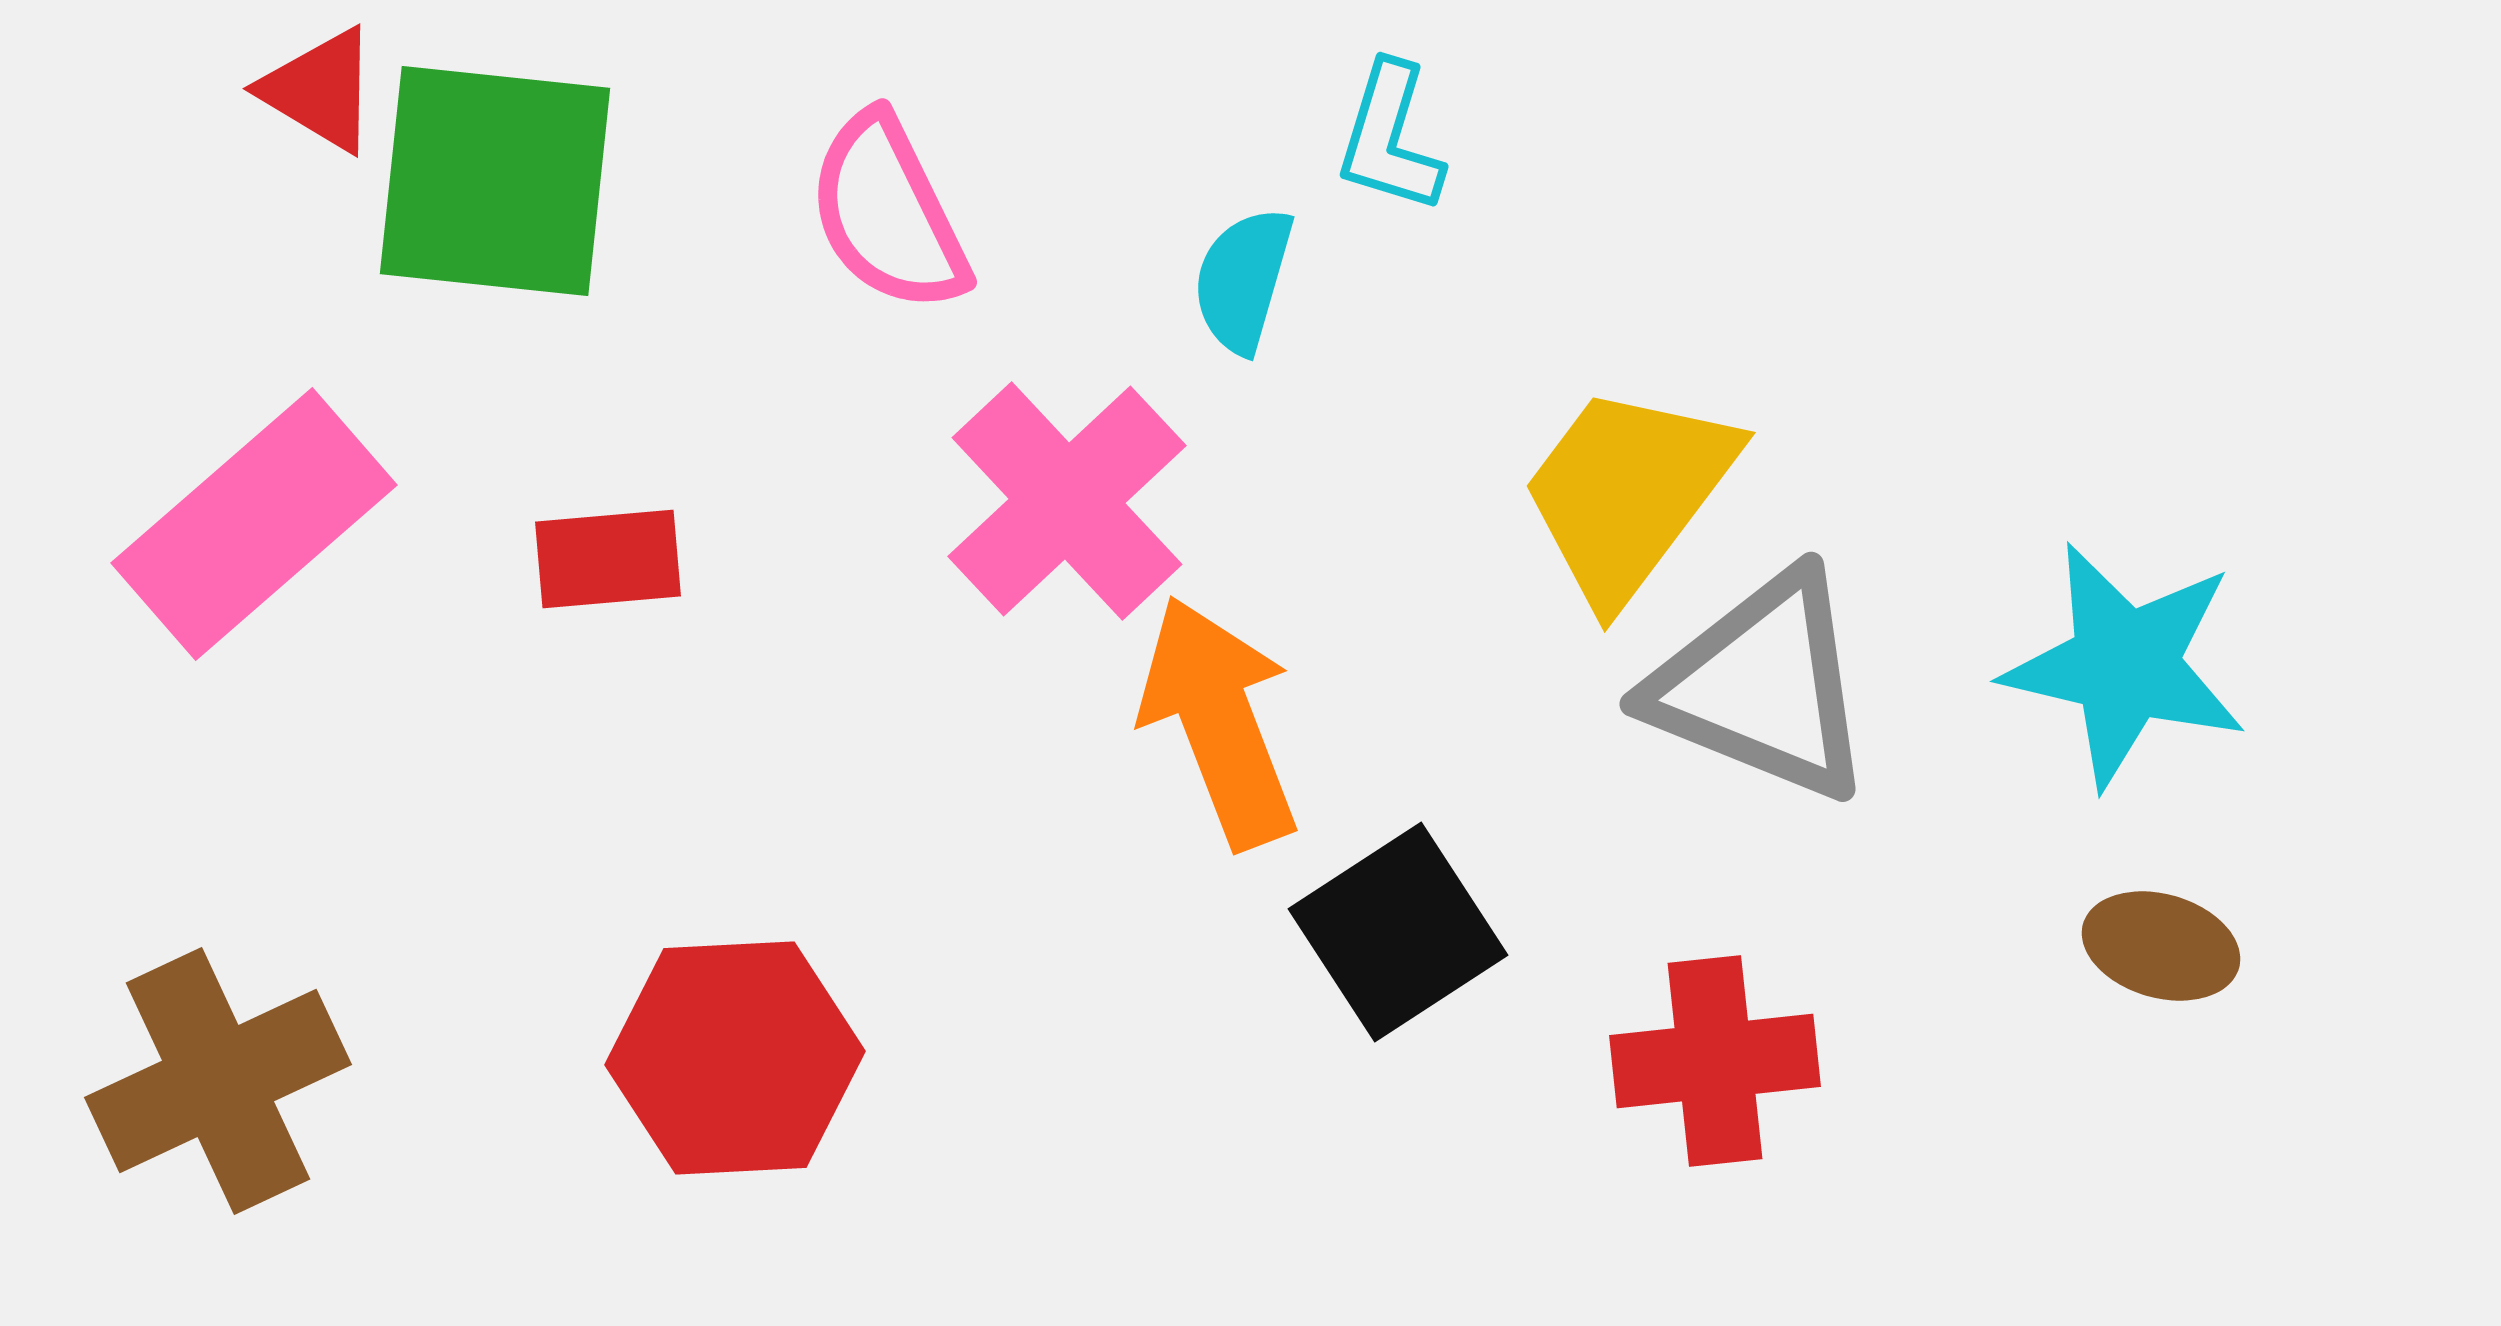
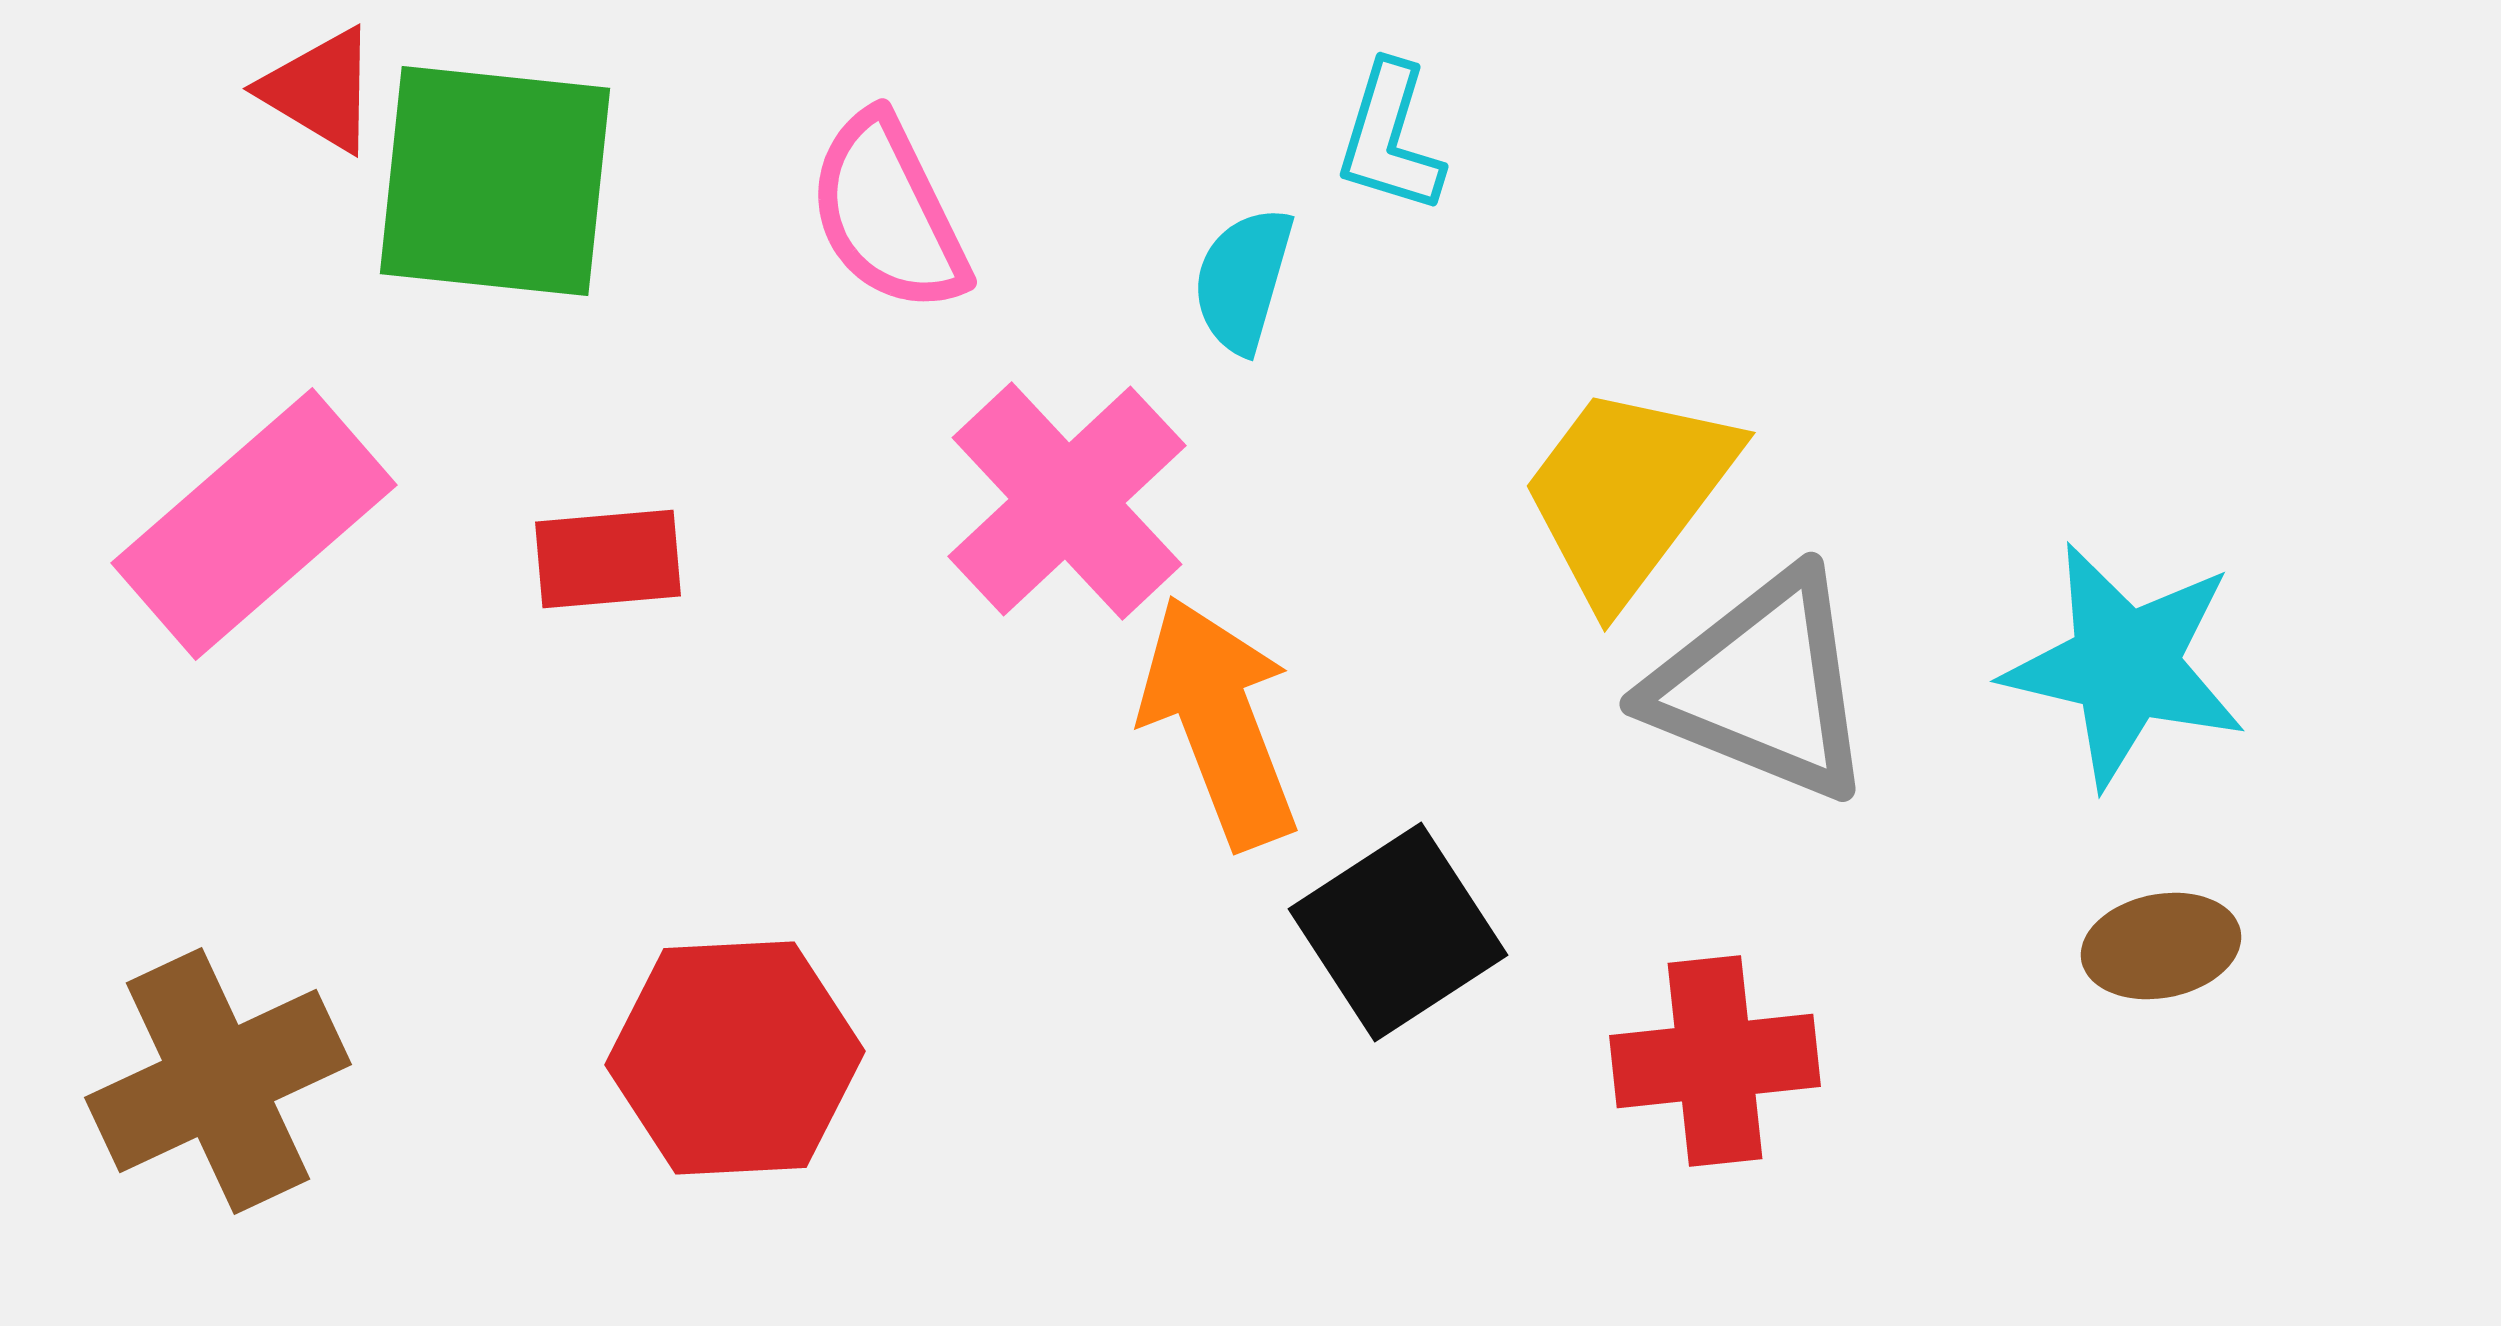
brown ellipse: rotated 27 degrees counterclockwise
